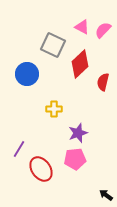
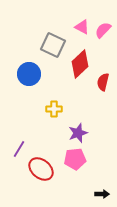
blue circle: moved 2 px right
red ellipse: rotated 15 degrees counterclockwise
black arrow: moved 4 px left, 1 px up; rotated 144 degrees clockwise
